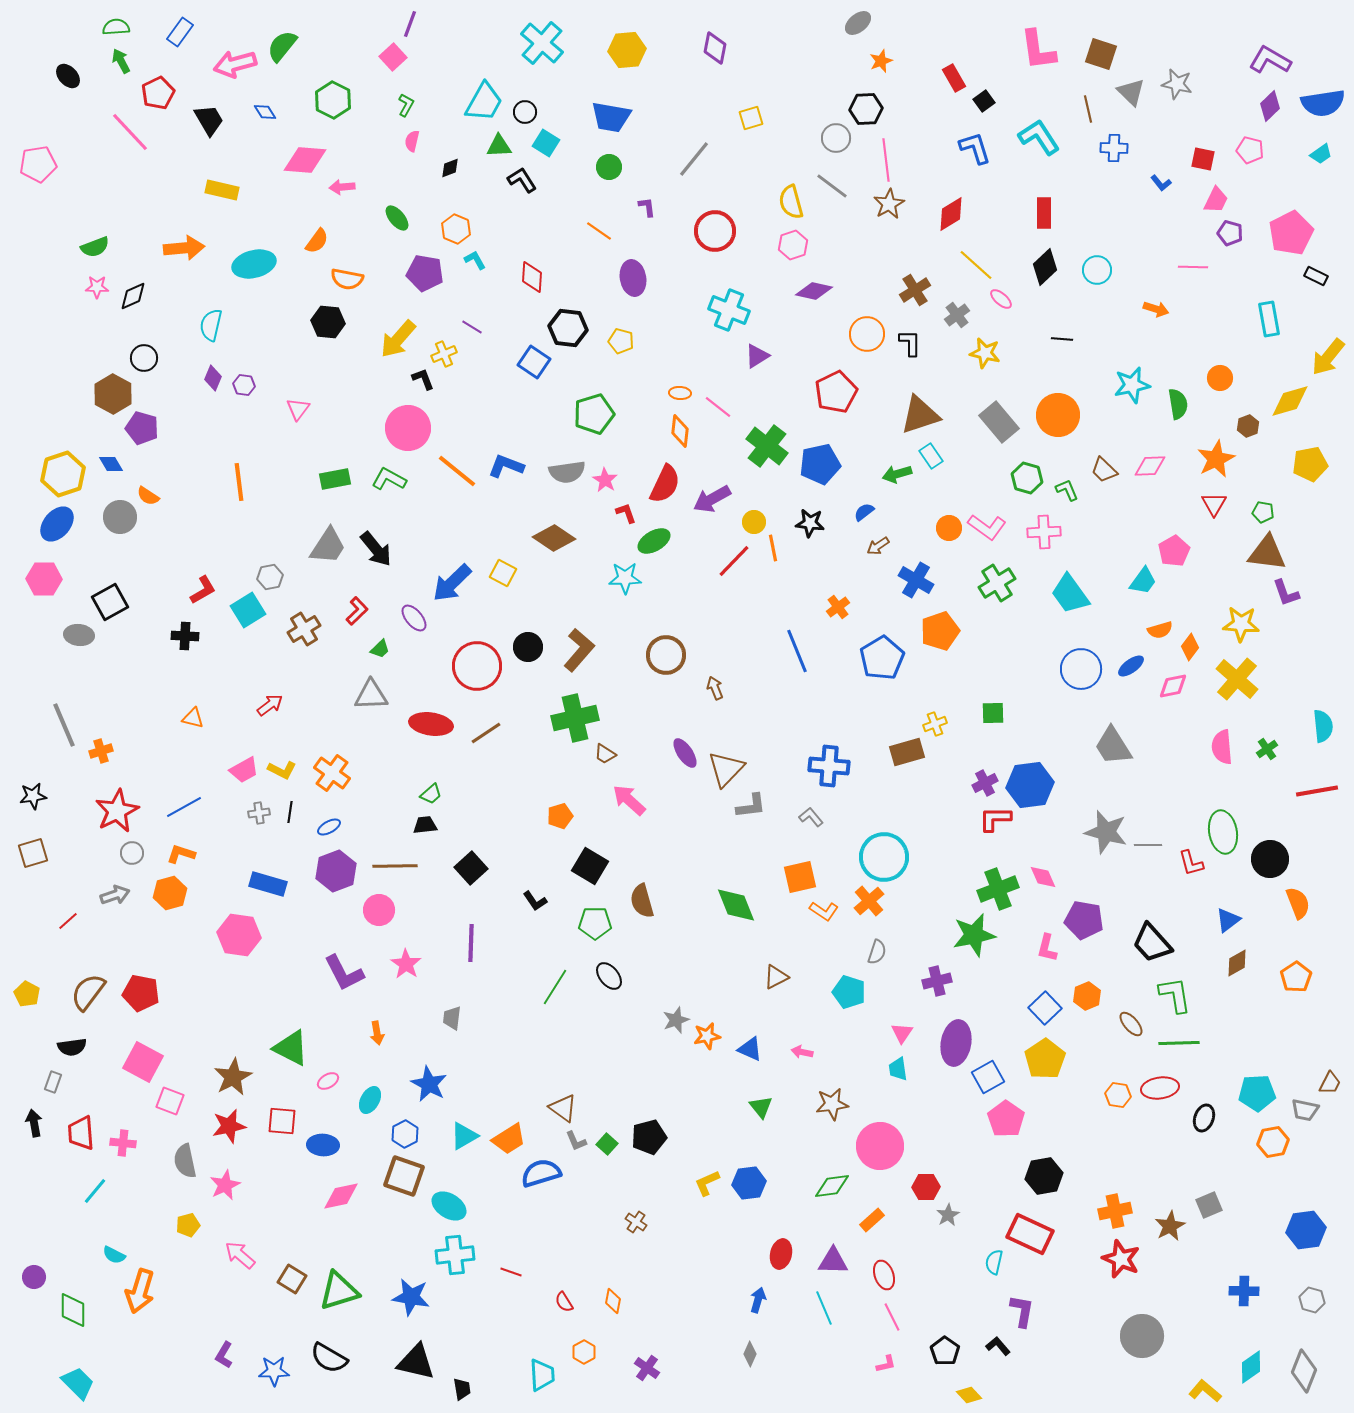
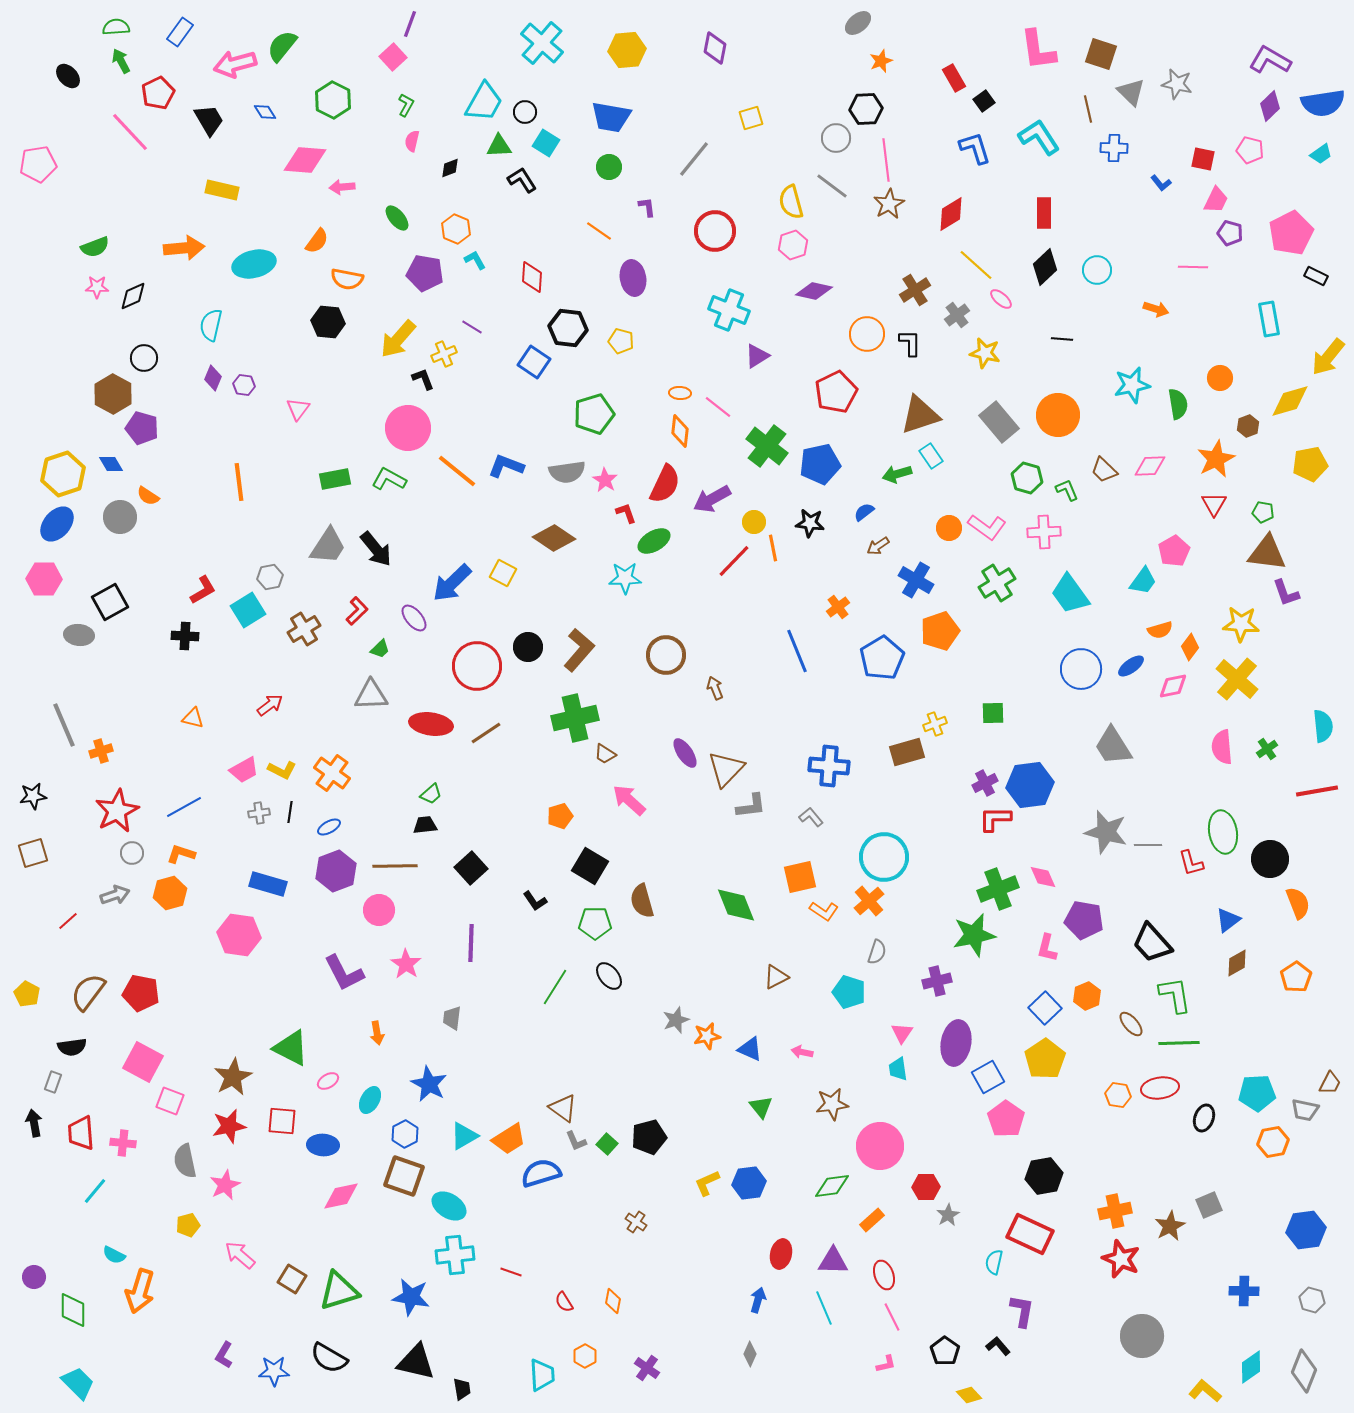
orange hexagon at (584, 1352): moved 1 px right, 4 px down
